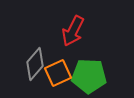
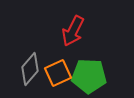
gray diamond: moved 5 px left, 5 px down
